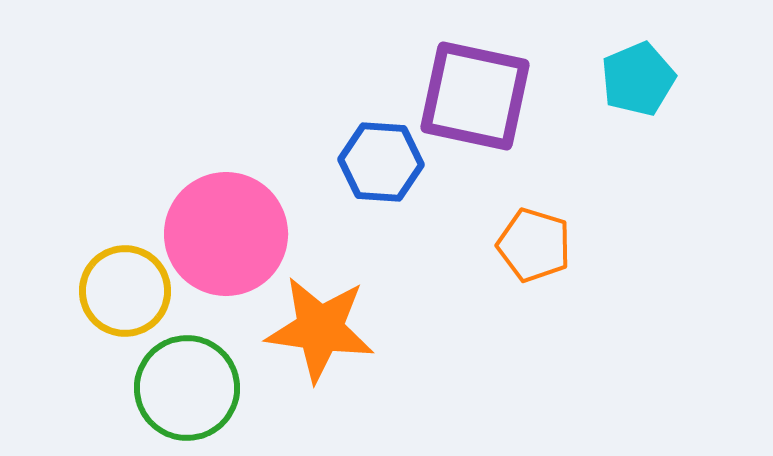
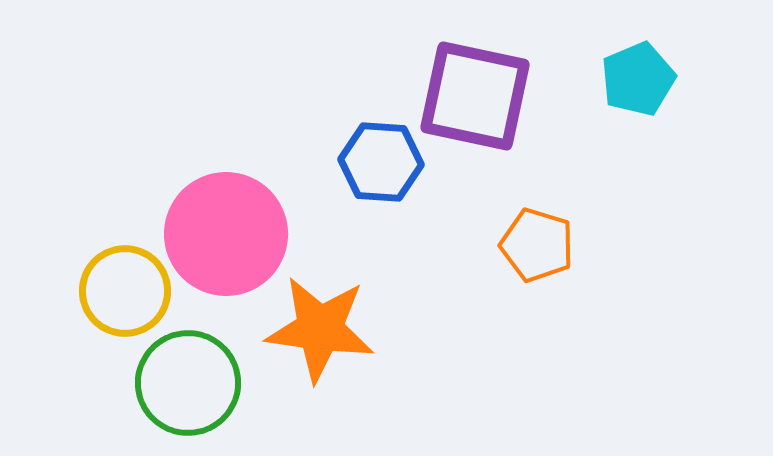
orange pentagon: moved 3 px right
green circle: moved 1 px right, 5 px up
